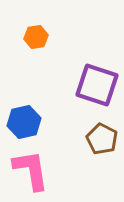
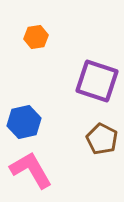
purple square: moved 4 px up
pink L-shape: rotated 21 degrees counterclockwise
